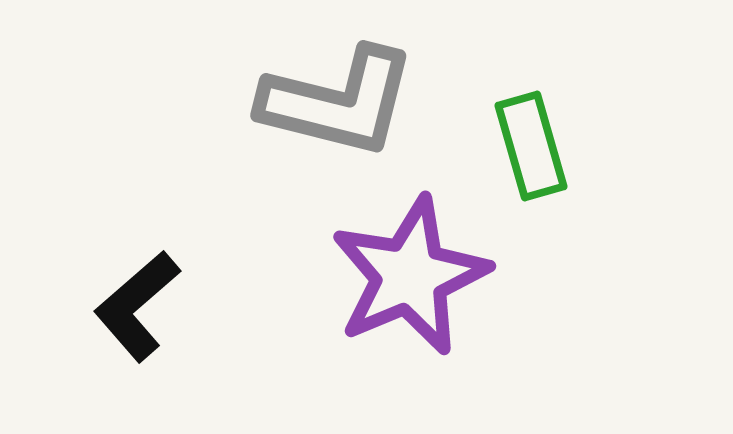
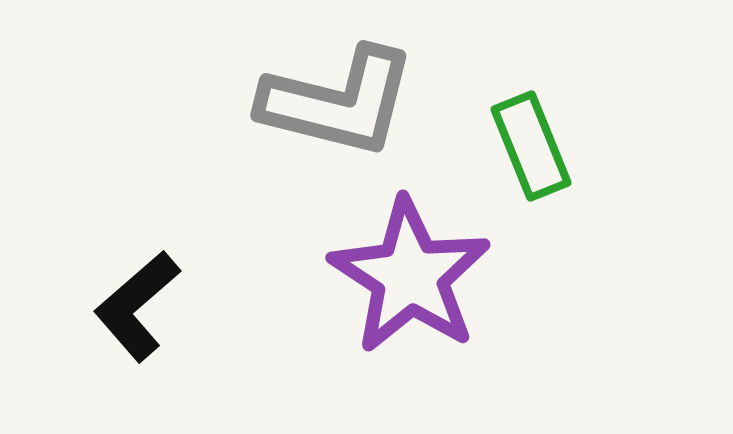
green rectangle: rotated 6 degrees counterclockwise
purple star: rotated 16 degrees counterclockwise
